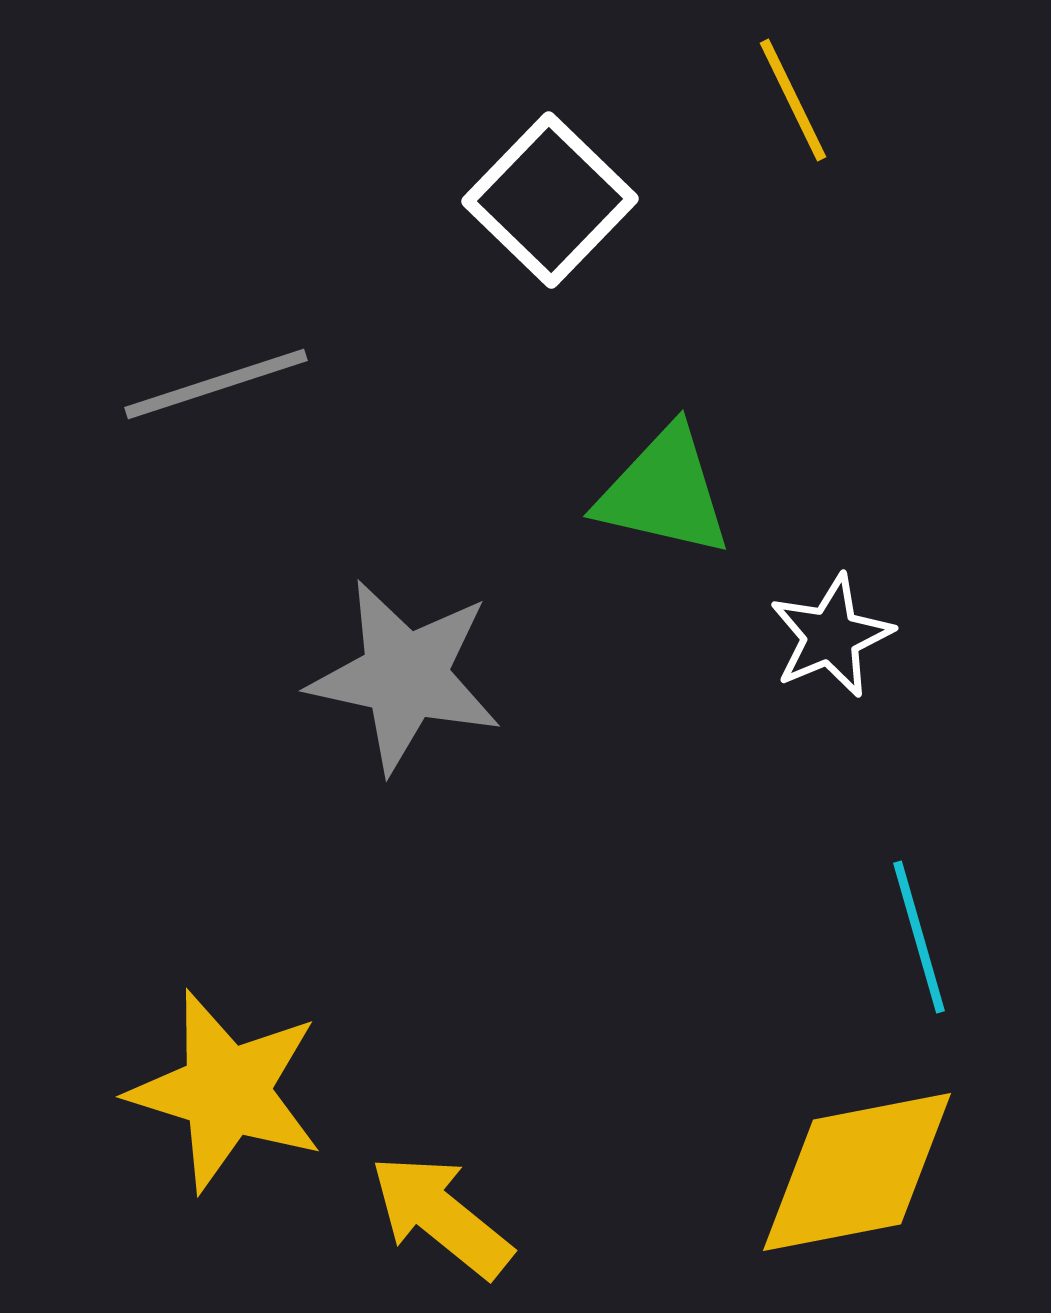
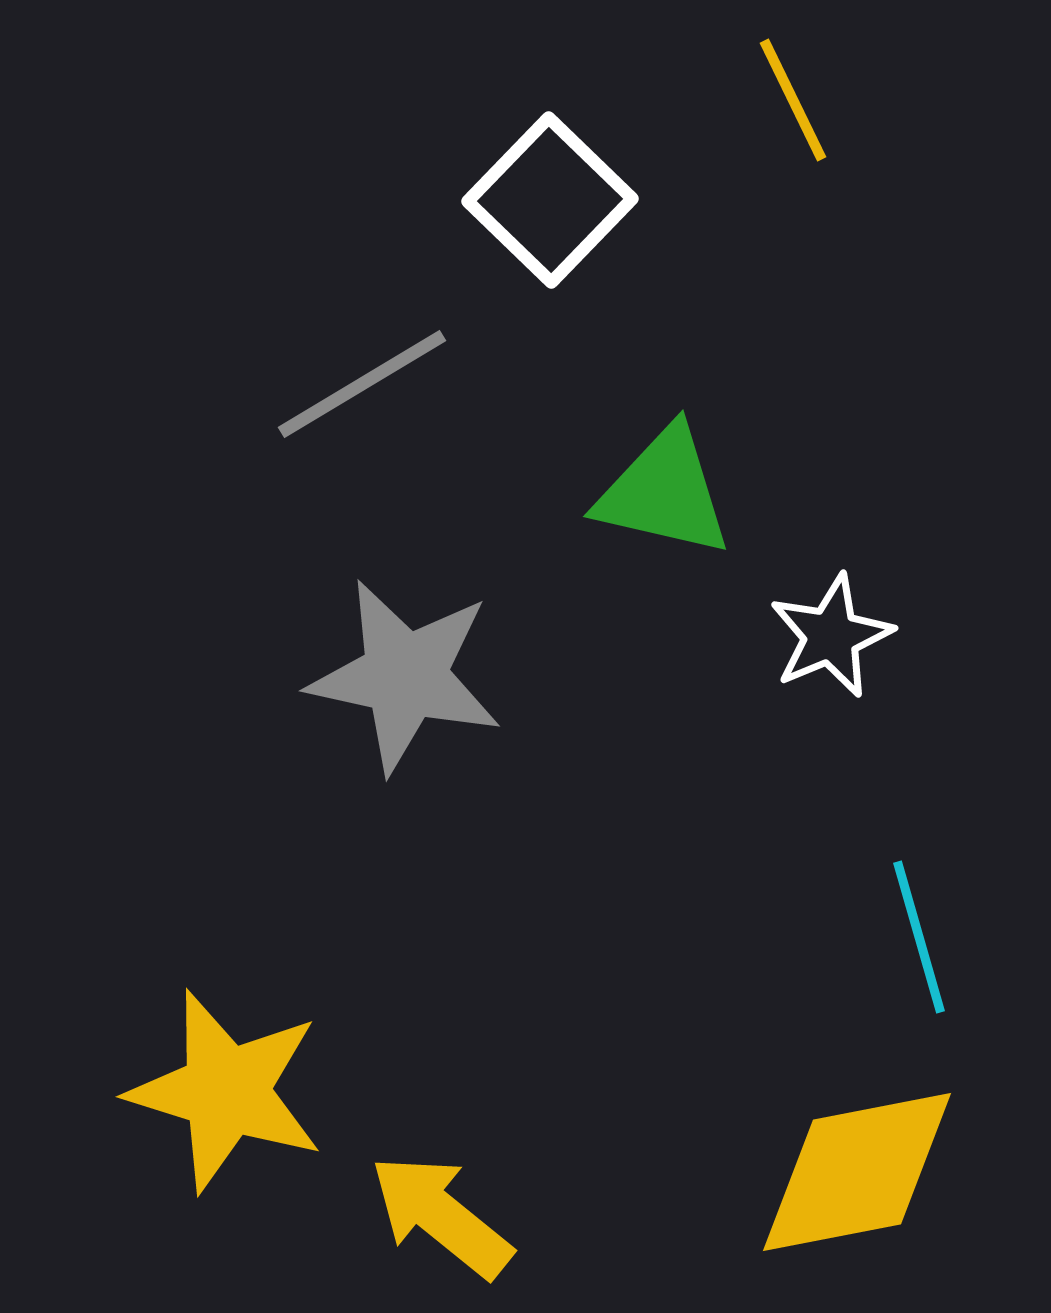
gray line: moved 146 px right; rotated 13 degrees counterclockwise
